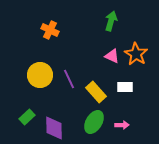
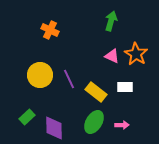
yellow rectangle: rotated 10 degrees counterclockwise
